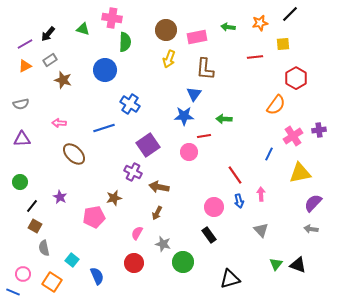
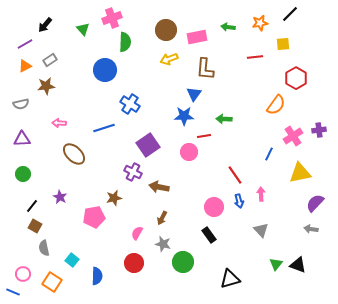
pink cross at (112, 18): rotated 30 degrees counterclockwise
green triangle at (83, 29): rotated 32 degrees clockwise
black arrow at (48, 34): moved 3 px left, 9 px up
yellow arrow at (169, 59): rotated 48 degrees clockwise
brown star at (63, 80): moved 17 px left, 6 px down; rotated 24 degrees counterclockwise
green circle at (20, 182): moved 3 px right, 8 px up
purple semicircle at (313, 203): moved 2 px right
brown arrow at (157, 213): moved 5 px right, 5 px down
blue semicircle at (97, 276): rotated 24 degrees clockwise
